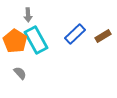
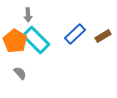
cyan rectangle: rotated 16 degrees counterclockwise
